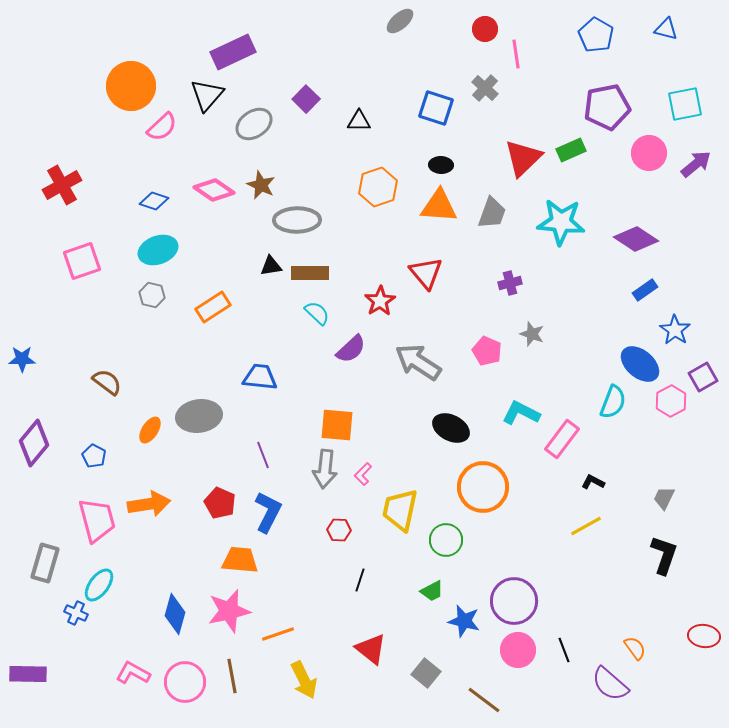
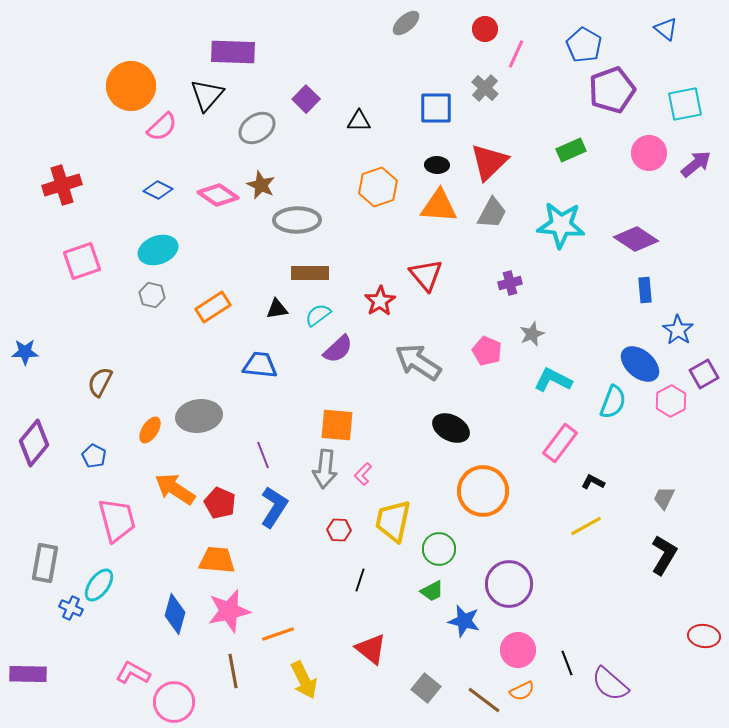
gray ellipse at (400, 21): moved 6 px right, 2 px down
blue triangle at (666, 29): rotated 25 degrees clockwise
blue pentagon at (596, 35): moved 12 px left, 10 px down
purple rectangle at (233, 52): rotated 27 degrees clockwise
pink line at (516, 54): rotated 32 degrees clockwise
purple pentagon at (607, 107): moved 5 px right, 17 px up; rotated 9 degrees counterclockwise
blue square at (436, 108): rotated 18 degrees counterclockwise
gray ellipse at (254, 124): moved 3 px right, 4 px down
red triangle at (523, 158): moved 34 px left, 4 px down
black ellipse at (441, 165): moved 4 px left
red cross at (62, 185): rotated 12 degrees clockwise
pink diamond at (214, 190): moved 4 px right, 5 px down
blue diamond at (154, 201): moved 4 px right, 11 px up; rotated 8 degrees clockwise
gray trapezoid at (492, 213): rotated 8 degrees clockwise
cyan star at (561, 222): moved 3 px down
black triangle at (271, 266): moved 6 px right, 43 px down
red triangle at (426, 273): moved 2 px down
blue rectangle at (645, 290): rotated 60 degrees counterclockwise
cyan semicircle at (317, 313): moved 1 px right, 2 px down; rotated 80 degrees counterclockwise
blue star at (675, 330): moved 3 px right
gray star at (532, 334): rotated 30 degrees clockwise
purple semicircle at (351, 349): moved 13 px left
blue star at (22, 359): moved 3 px right, 7 px up
blue trapezoid at (260, 377): moved 12 px up
purple square at (703, 377): moved 1 px right, 3 px up
brown semicircle at (107, 382): moved 7 px left; rotated 100 degrees counterclockwise
cyan L-shape at (521, 413): moved 32 px right, 33 px up
pink rectangle at (562, 439): moved 2 px left, 4 px down
orange circle at (483, 487): moved 4 px down
orange arrow at (149, 504): moved 26 px right, 15 px up; rotated 138 degrees counterclockwise
yellow trapezoid at (400, 510): moved 7 px left, 11 px down
blue L-shape at (268, 512): moved 6 px right, 5 px up; rotated 6 degrees clockwise
pink trapezoid at (97, 520): moved 20 px right
green circle at (446, 540): moved 7 px left, 9 px down
black L-shape at (664, 555): rotated 12 degrees clockwise
orange trapezoid at (240, 560): moved 23 px left
gray rectangle at (45, 563): rotated 6 degrees counterclockwise
purple circle at (514, 601): moved 5 px left, 17 px up
blue cross at (76, 613): moved 5 px left, 5 px up
orange semicircle at (635, 648): moved 113 px left, 43 px down; rotated 100 degrees clockwise
black line at (564, 650): moved 3 px right, 13 px down
gray square at (426, 673): moved 15 px down
brown line at (232, 676): moved 1 px right, 5 px up
pink circle at (185, 682): moved 11 px left, 20 px down
